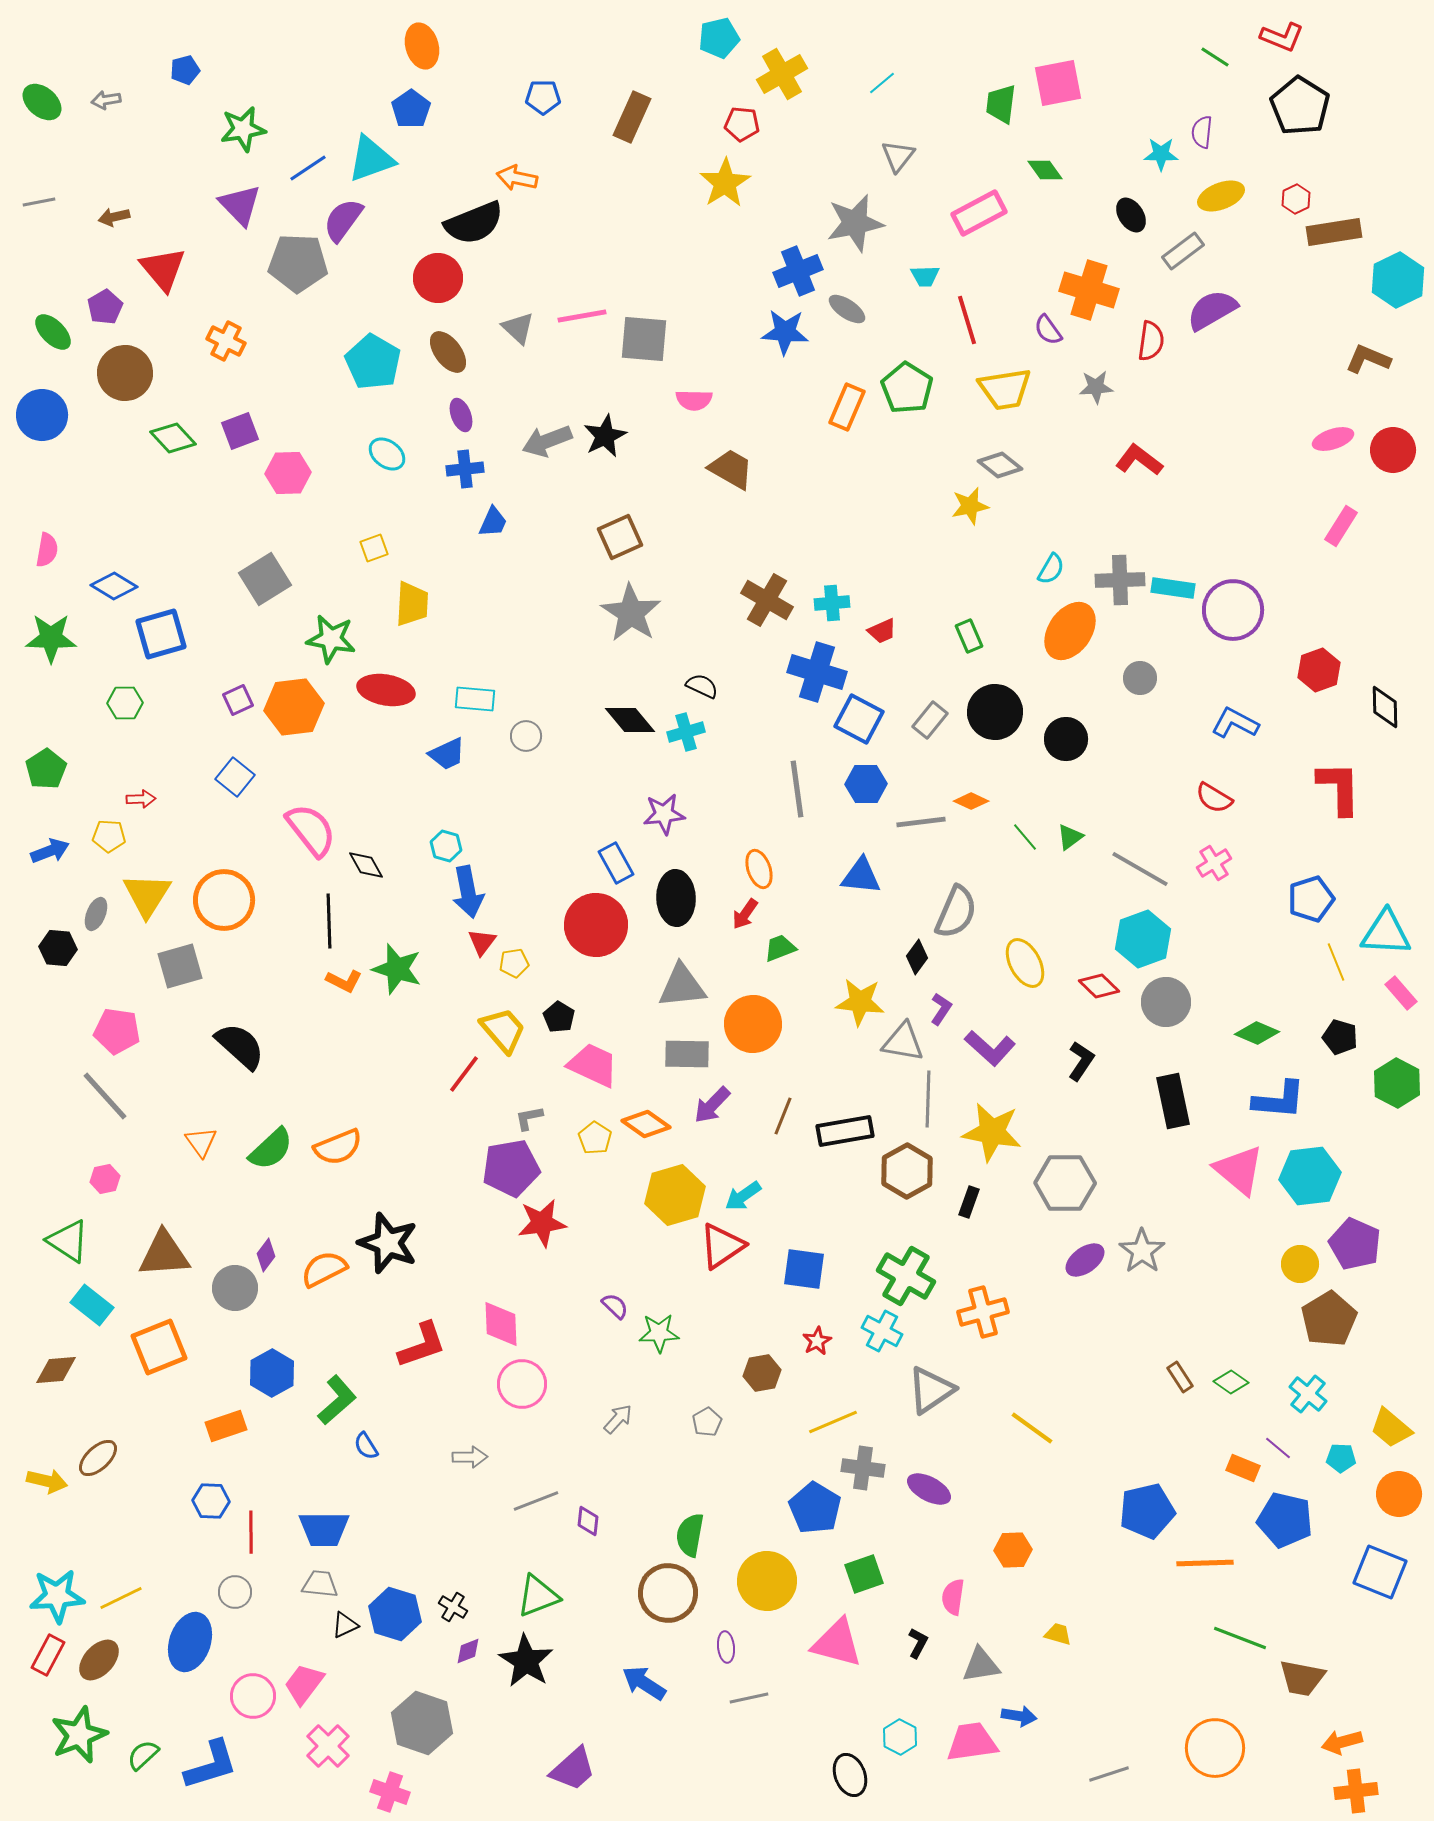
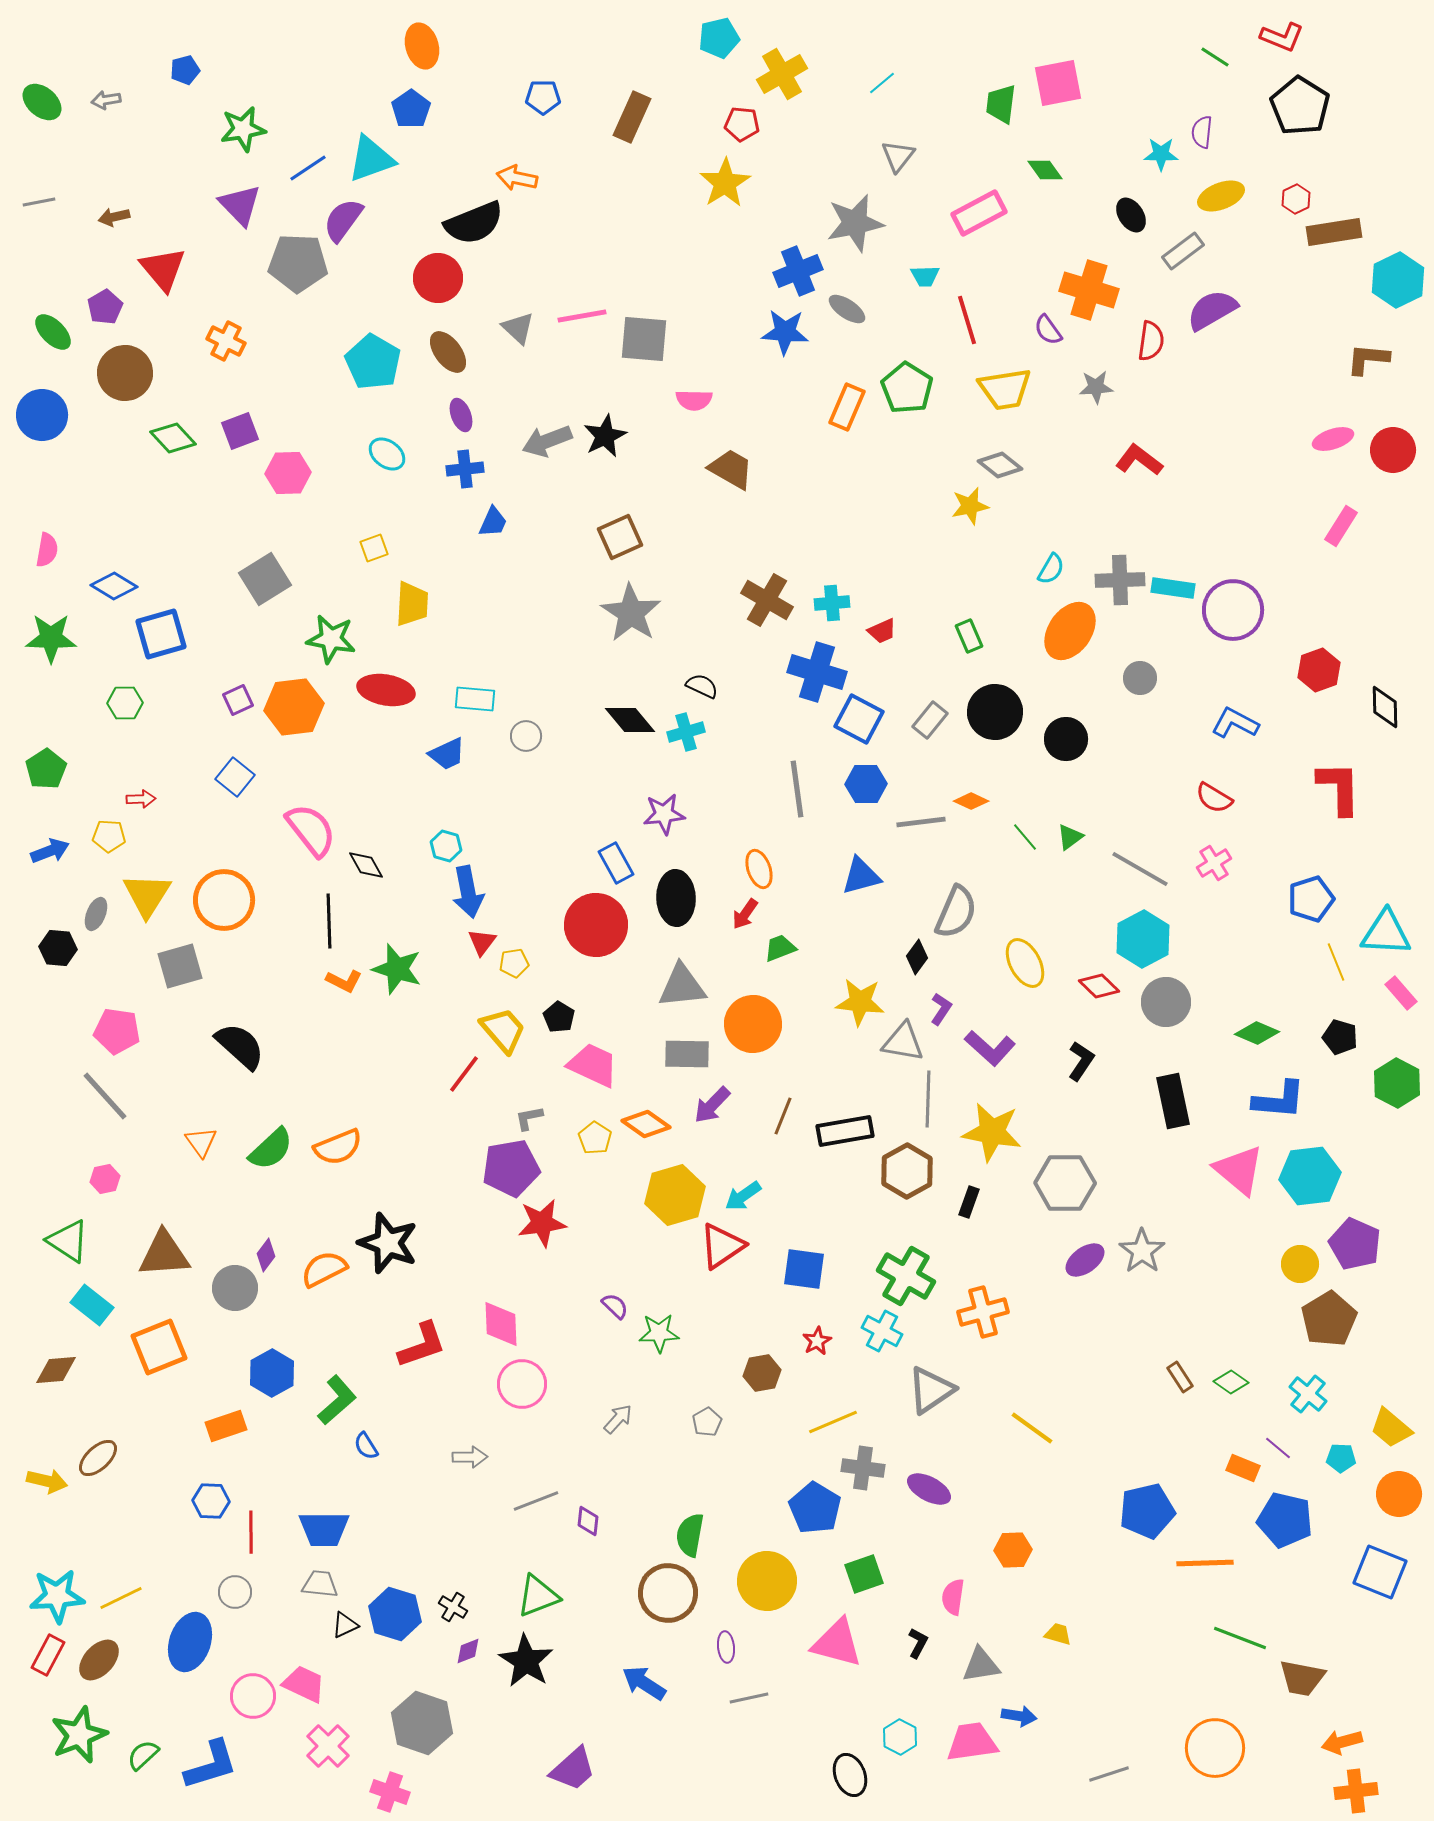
brown L-shape at (1368, 359): rotated 18 degrees counterclockwise
blue triangle at (861, 876): rotated 21 degrees counterclockwise
cyan hexagon at (1143, 939): rotated 8 degrees counterclockwise
pink trapezoid at (304, 1684): rotated 78 degrees clockwise
